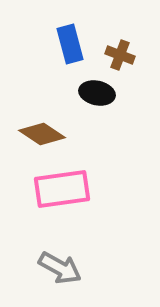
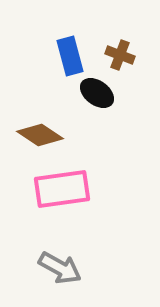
blue rectangle: moved 12 px down
black ellipse: rotated 24 degrees clockwise
brown diamond: moved 2 px left, 1 px down
